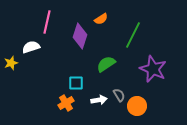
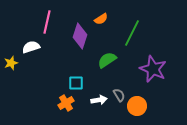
green line: moved 1 px left, 2 px up
green semicircle: moved 1 px right, 4 px up
